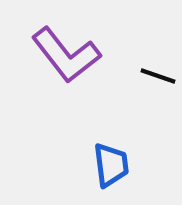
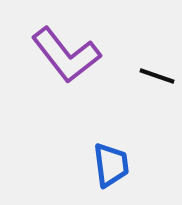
black line: moved 1 px left
